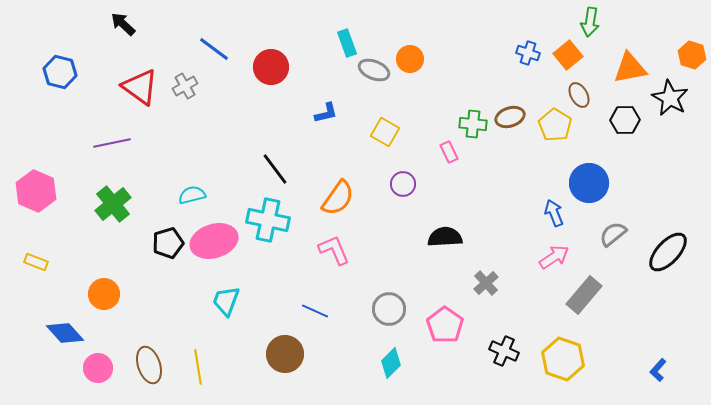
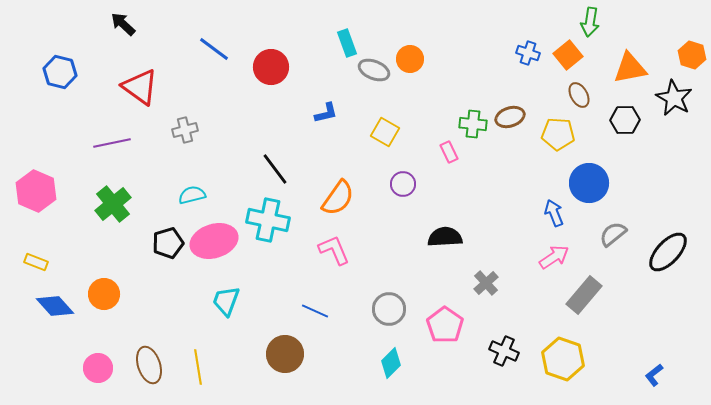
gray cross at (185, 86): moved 44 px down; rotated 15 degrees clockwise
black star at (670, 98): moved 4 px right
yellow pentagon at (555, 125): moved 3 px right, 9 px down; rotated 28 degrees counterclockwise
blue diamond at (65, 333): moved 10 px left, 27 px up
blue L-shape at (658, 370): moved 4 px left, 5 px down; rotated 10 degrees clockwise
